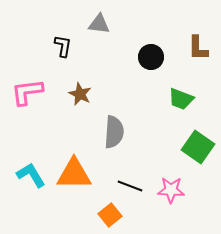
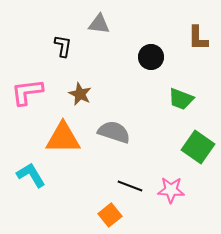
brown L-shape: moved 10 px up
gray semicircle: rotated 76 degrees counterclockwise
orange triangle: moved 11 px left, 36 px up
